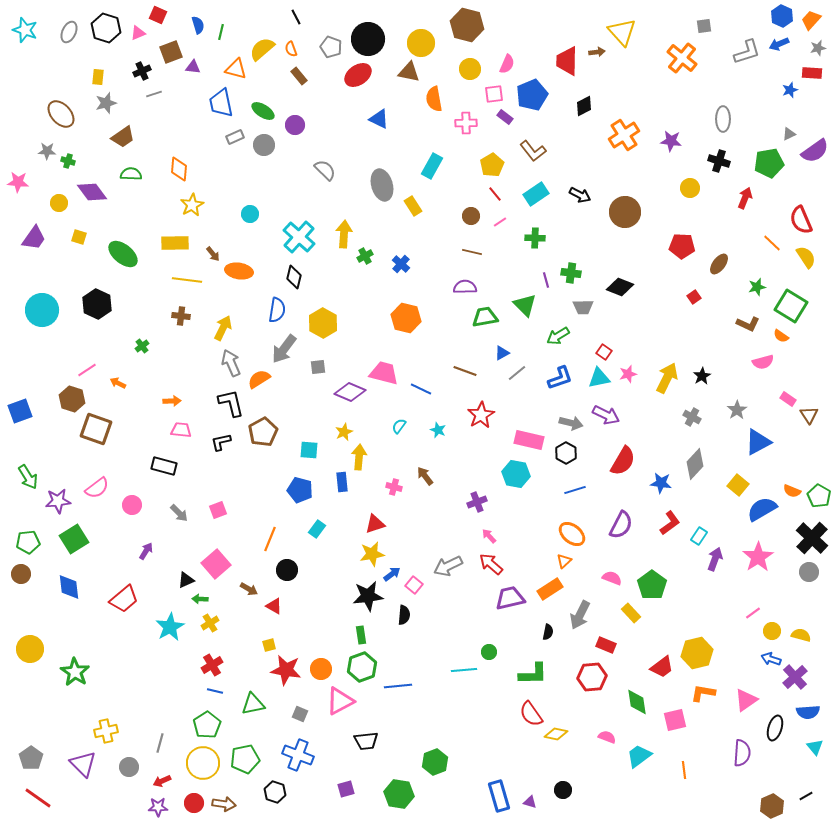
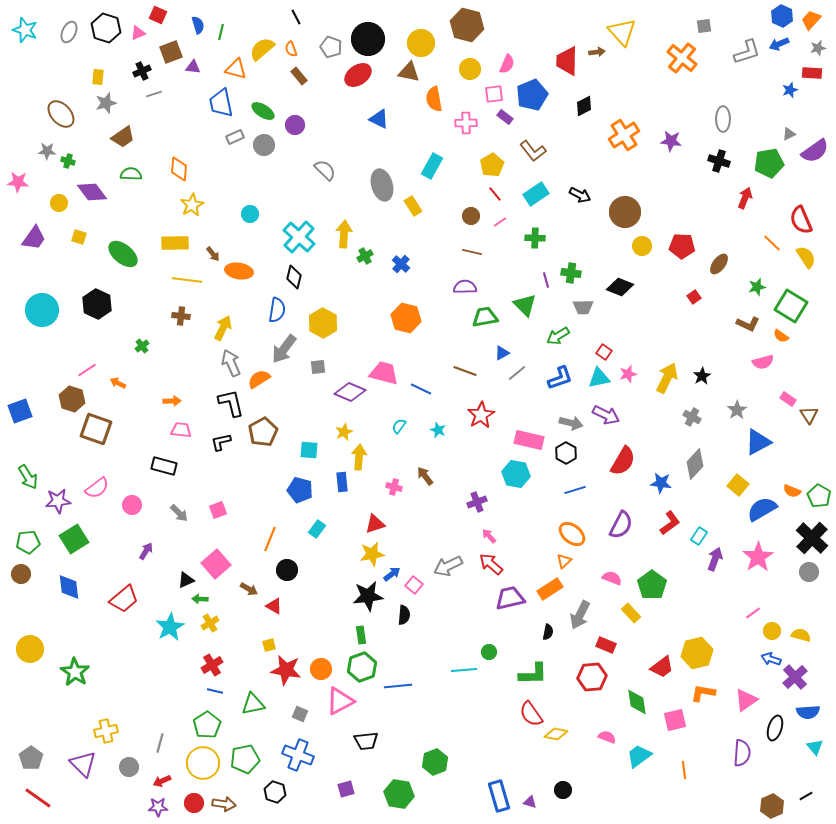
yellow circle at (690, 188): moved 48 px left, 58 px down
